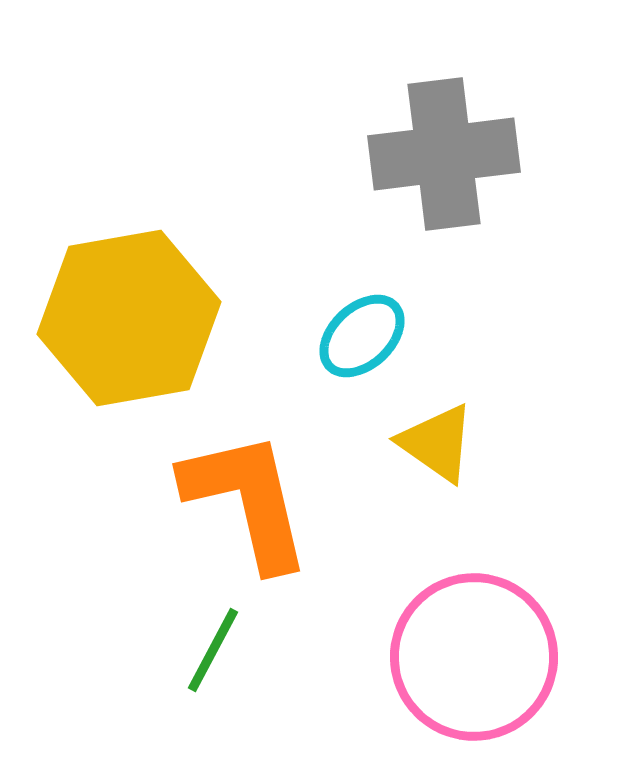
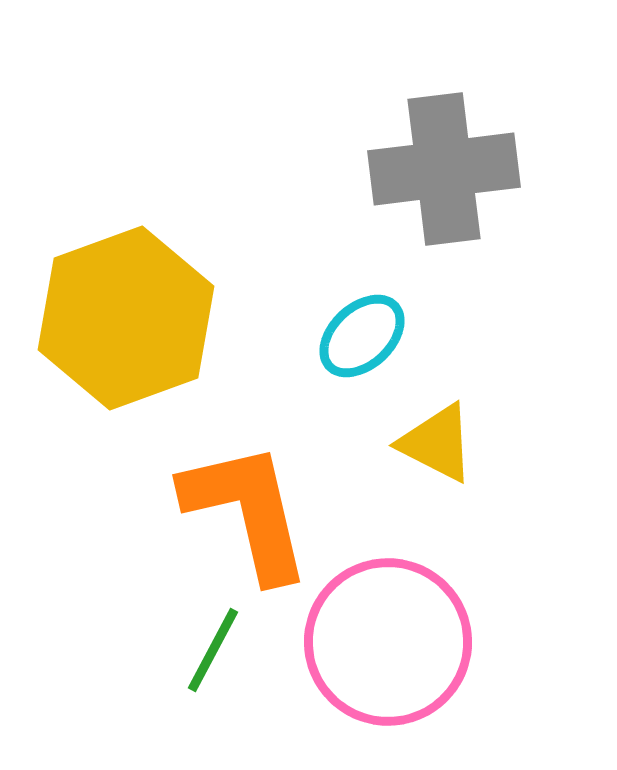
gray cross: moved 15 px down
yellow hexagon: moved 3 px left; rotated 10 degrees counterclockwise
yellow triangle: rotated 8 degrees counterclockwise
orange L-shape: moved 11 px down
pink circle: moved 86 px left, 15 px up
